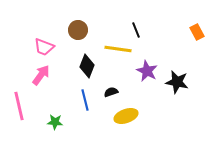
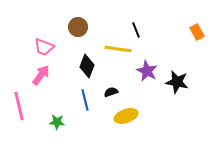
brown circle: moved 3 px up
green star: moved 2 px right
